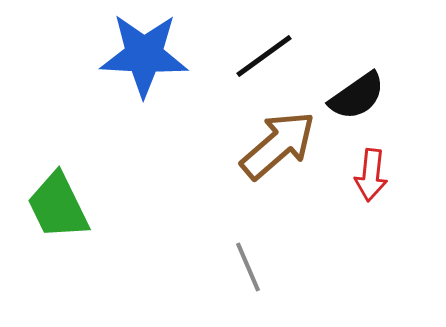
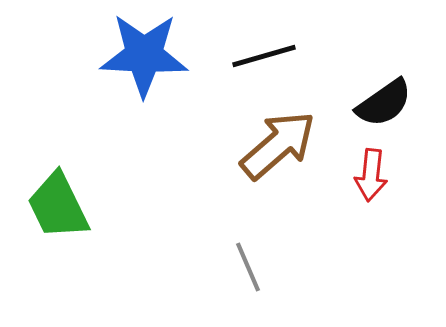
black line: rotated 20 degrees clockwise
black semicircle: moved 27 px right, 7 px down
